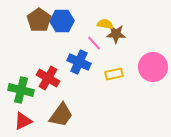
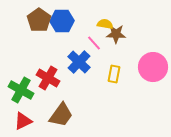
blue cross: rotated 20 degrees clockwise
yellow rectangle: rotated 66 degrees counterclockwise
green cross: rotated 15 degrees clockwise
